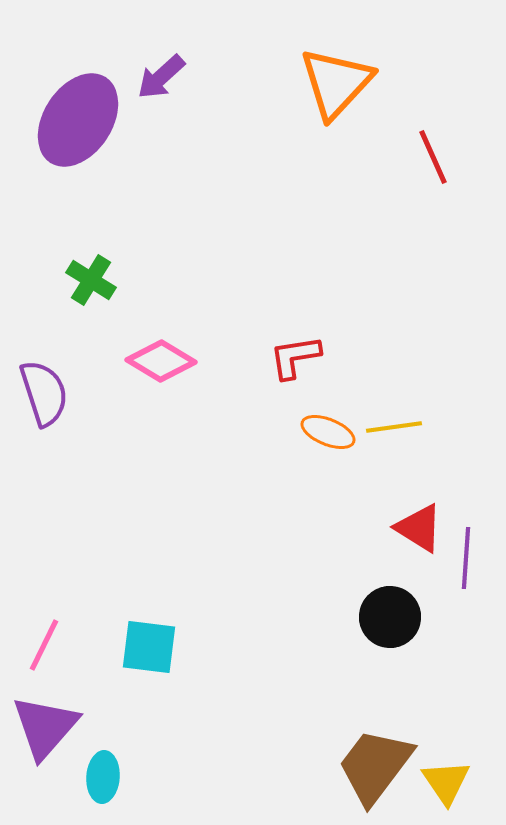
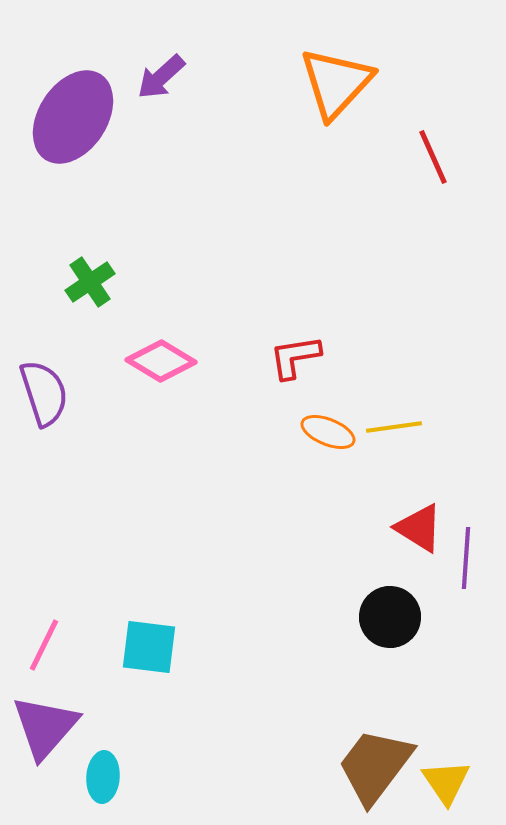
purple ellipse: moved 5 px left, 3 px up
green cross: moved 1 px left, 2 px down; rotated 24 degrees clockwise
